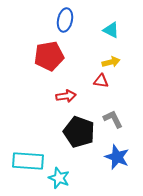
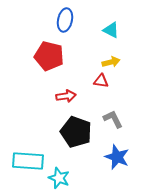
red pentagon: rotated 24 degrees clockwise
black pentagon: moved 3 px left
